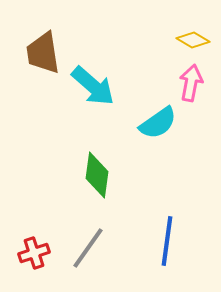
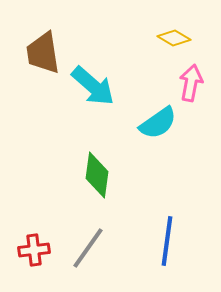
yellow diamond: moved 19 px left, 2 px up
red cross: moved 3 px up; rotated 12 degrees clockwise
